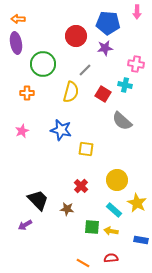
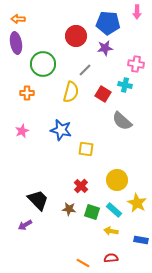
brown star: moved 2 px right
green square: moved 15 px up; rotated 14 degrees clockwise
